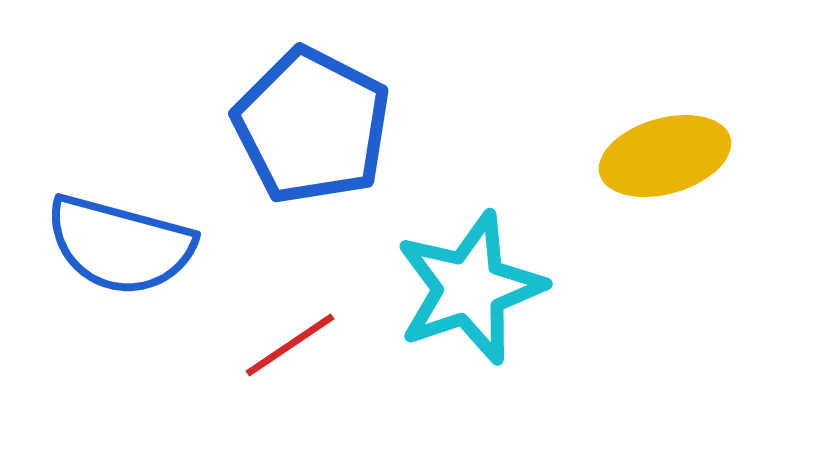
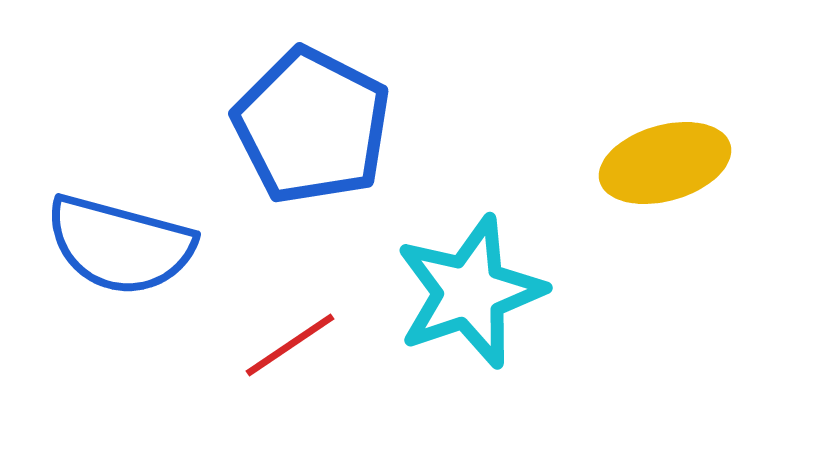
yellow ellipse: moved 7 px down
cyan star: moved 4 px down
